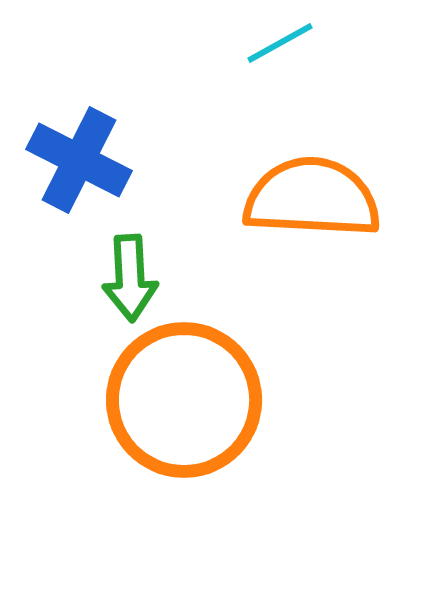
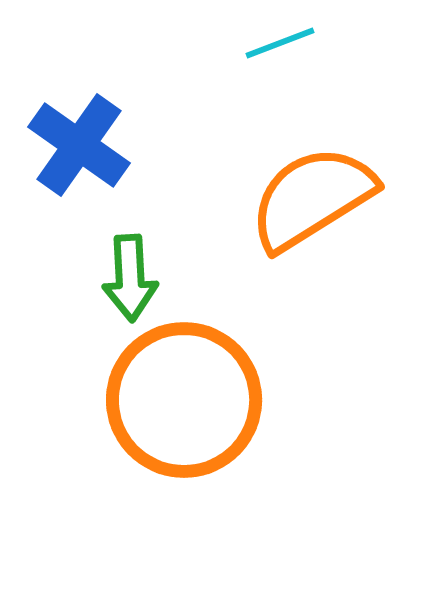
cyan line: rotated 8 degrees clockwise
blue cross: moved 15 px up; rotated 8 degrees clockwise
orange semicircle: rotated 35 degrees counterclockwise
